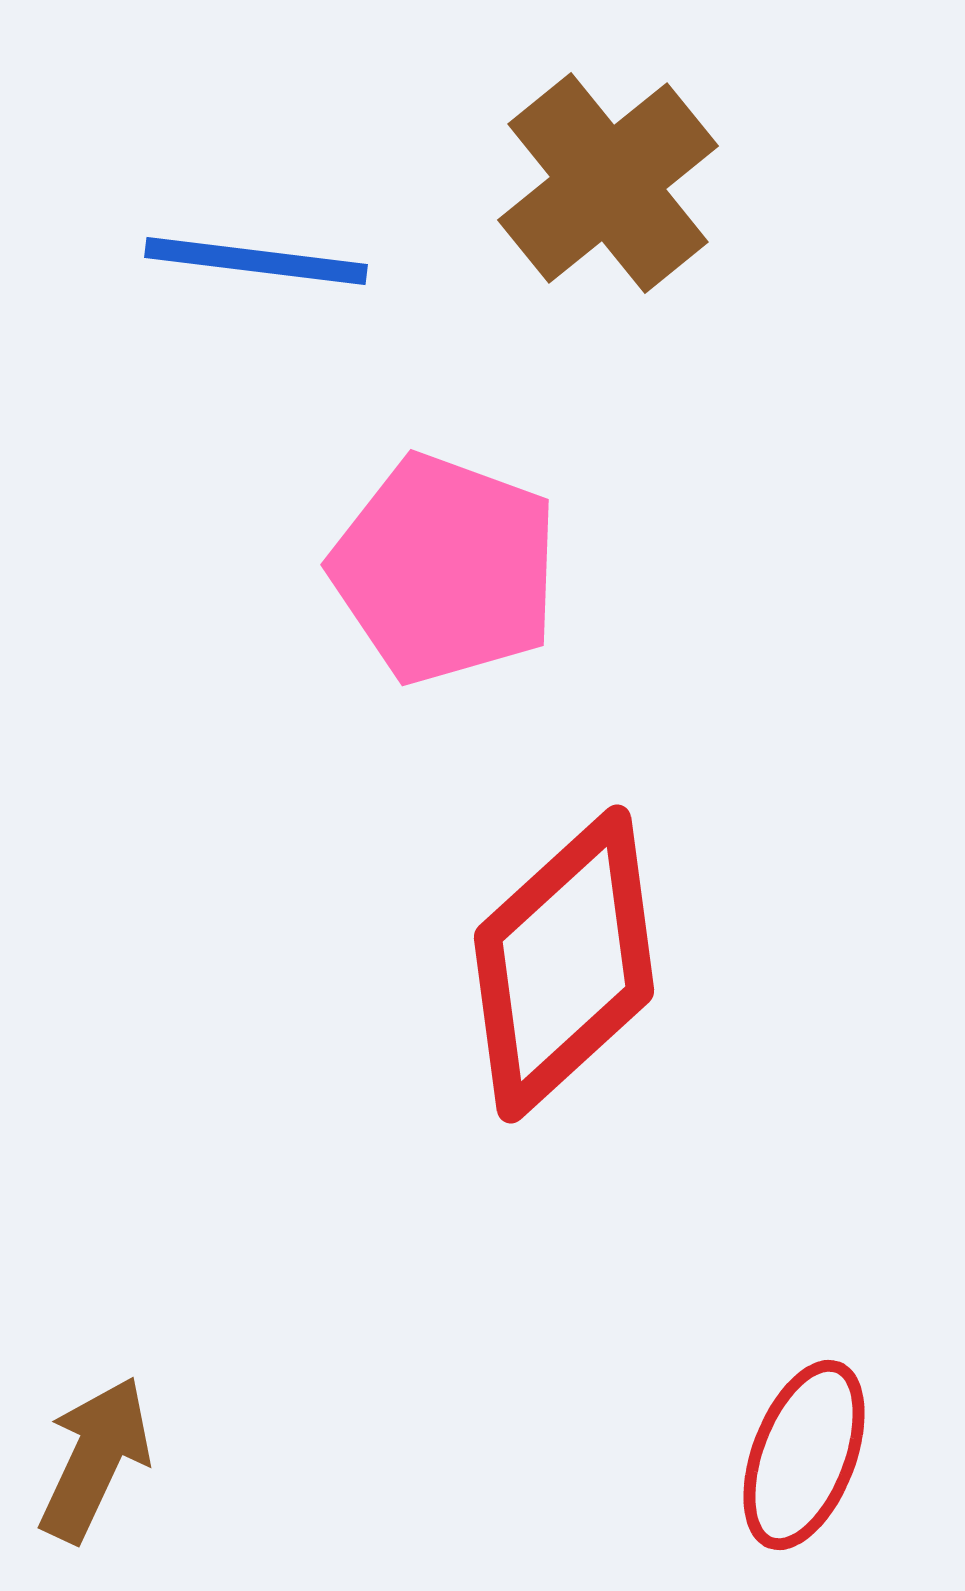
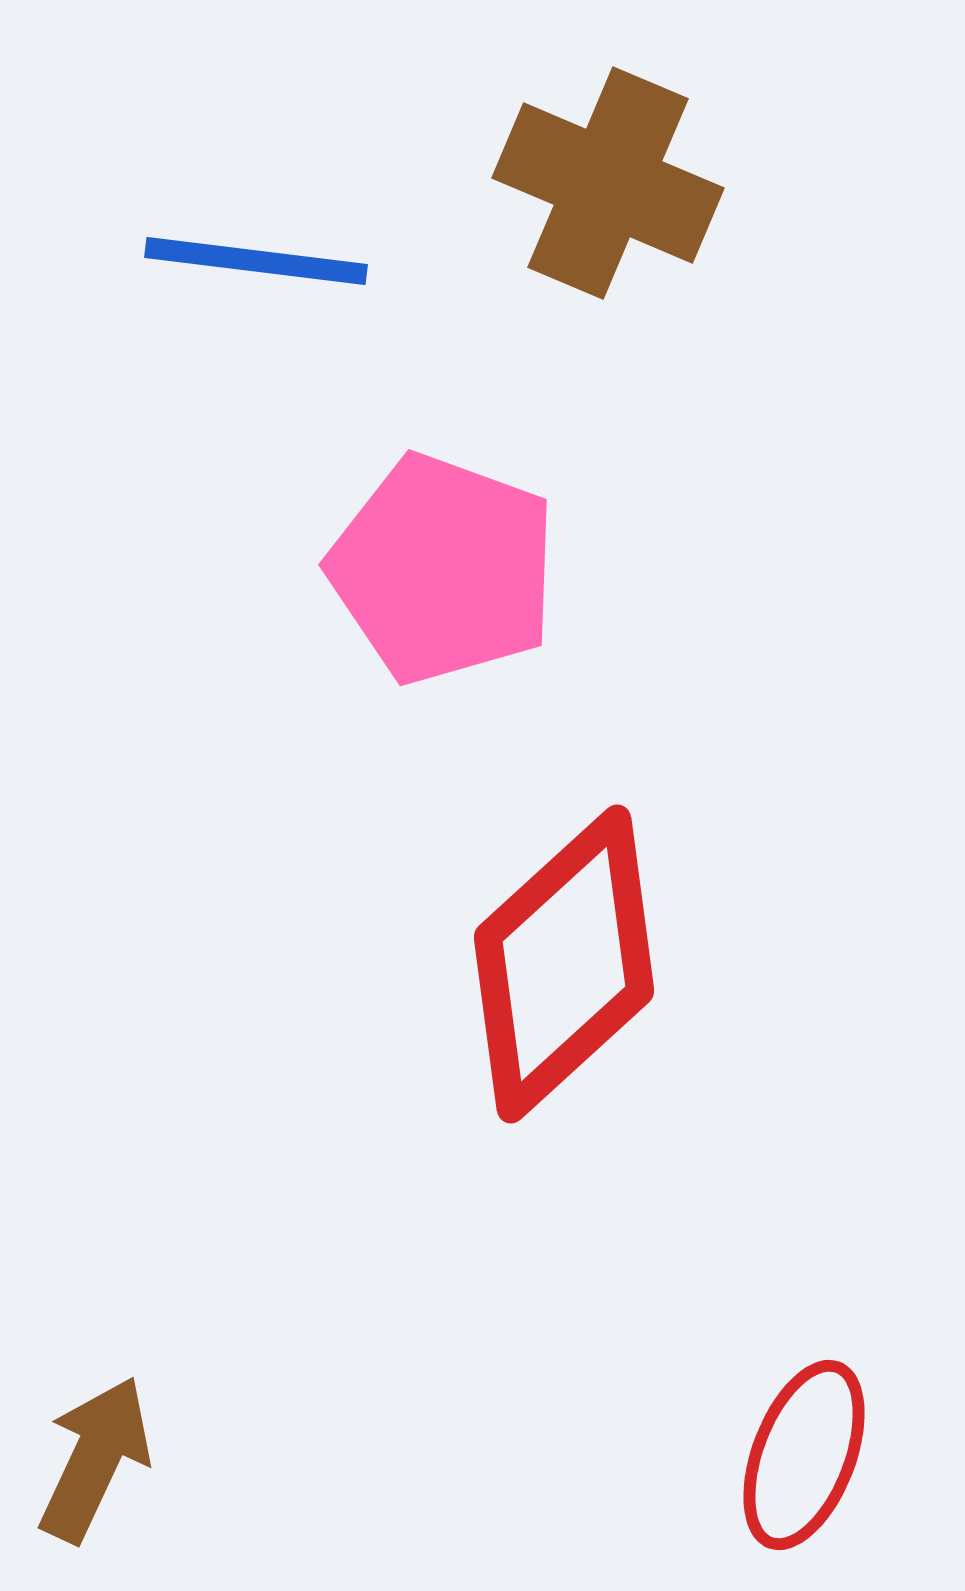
brown cross: rotated 28 degrees counterclockwise
pink pentagon: moved 2 px left
